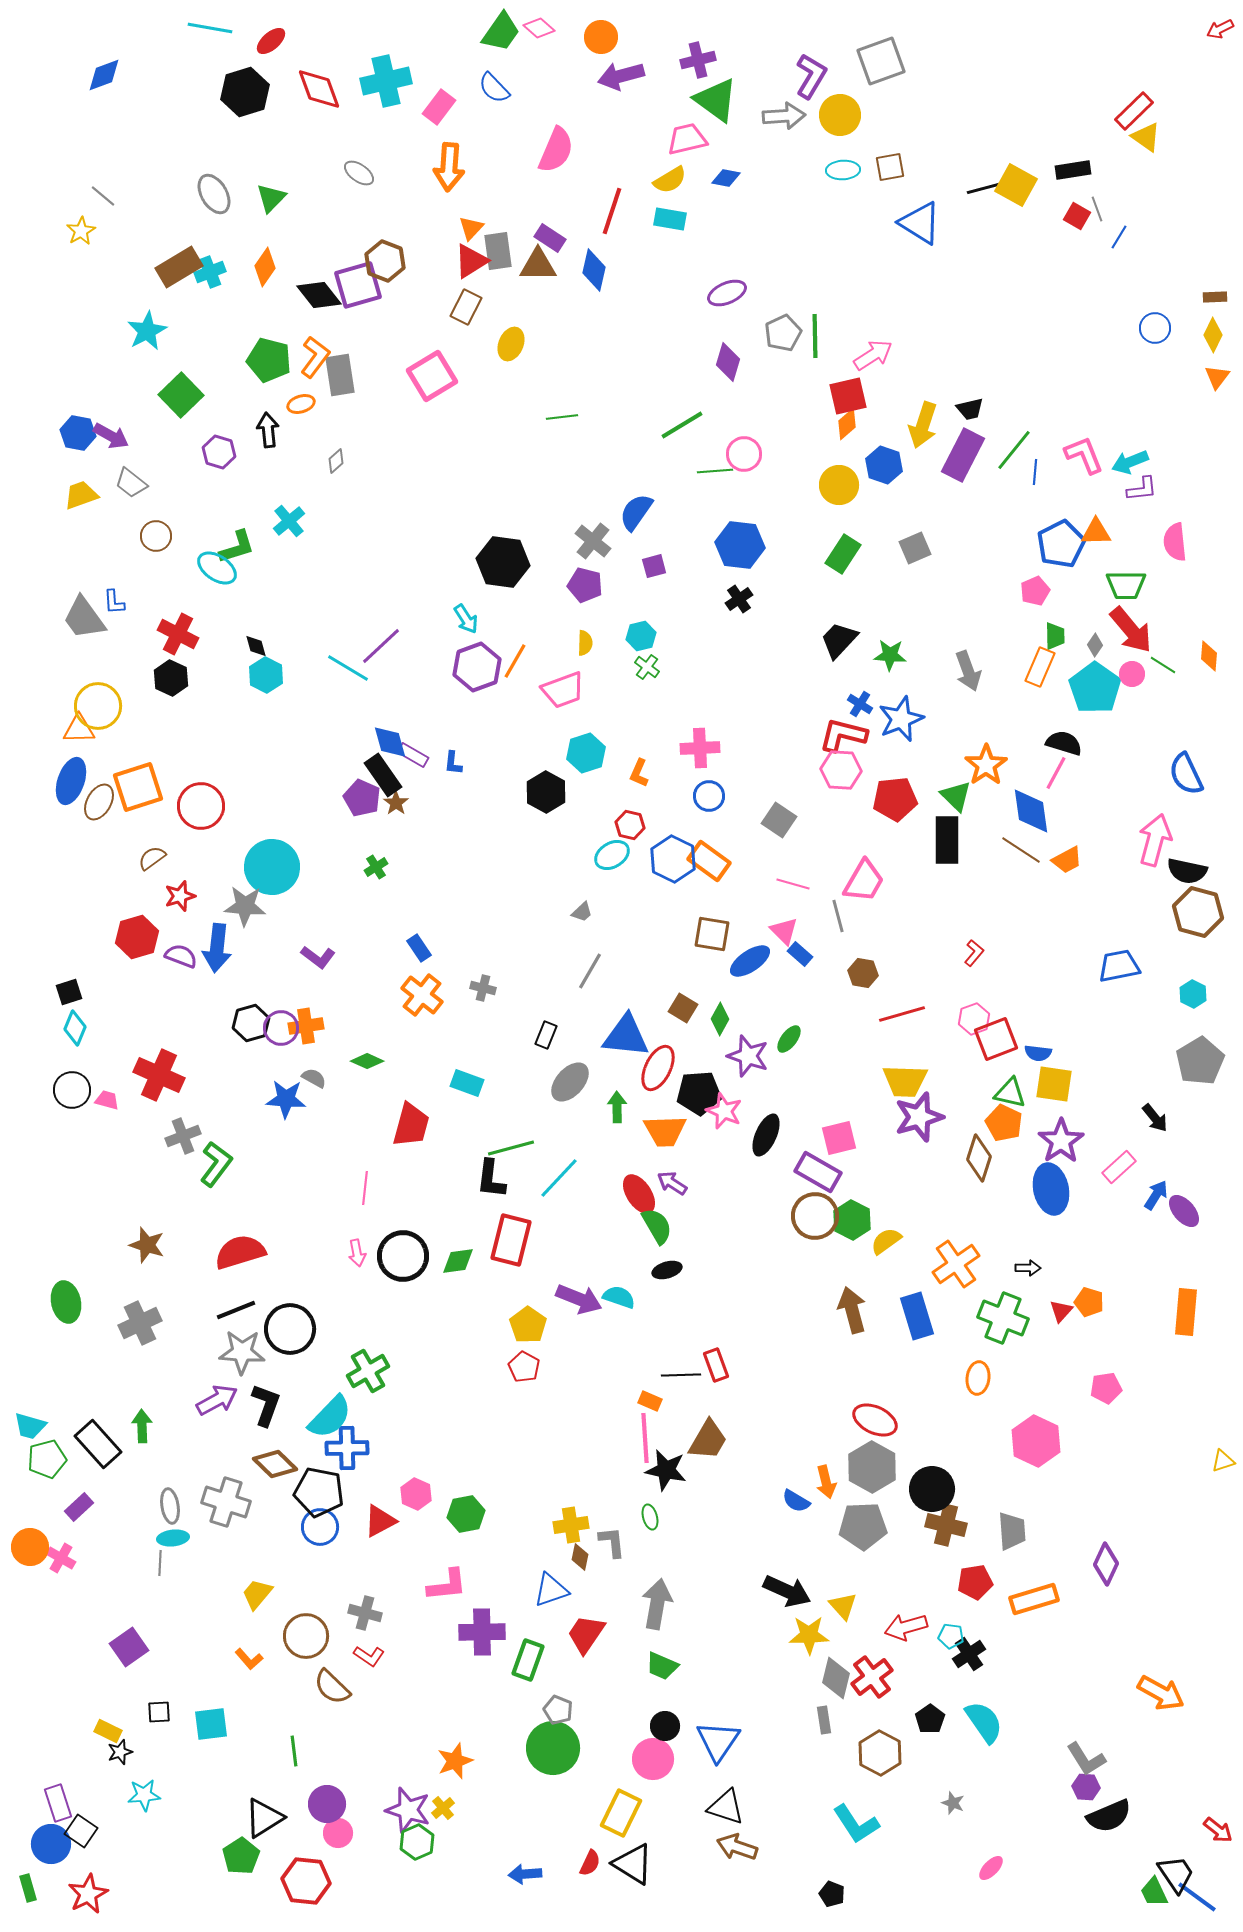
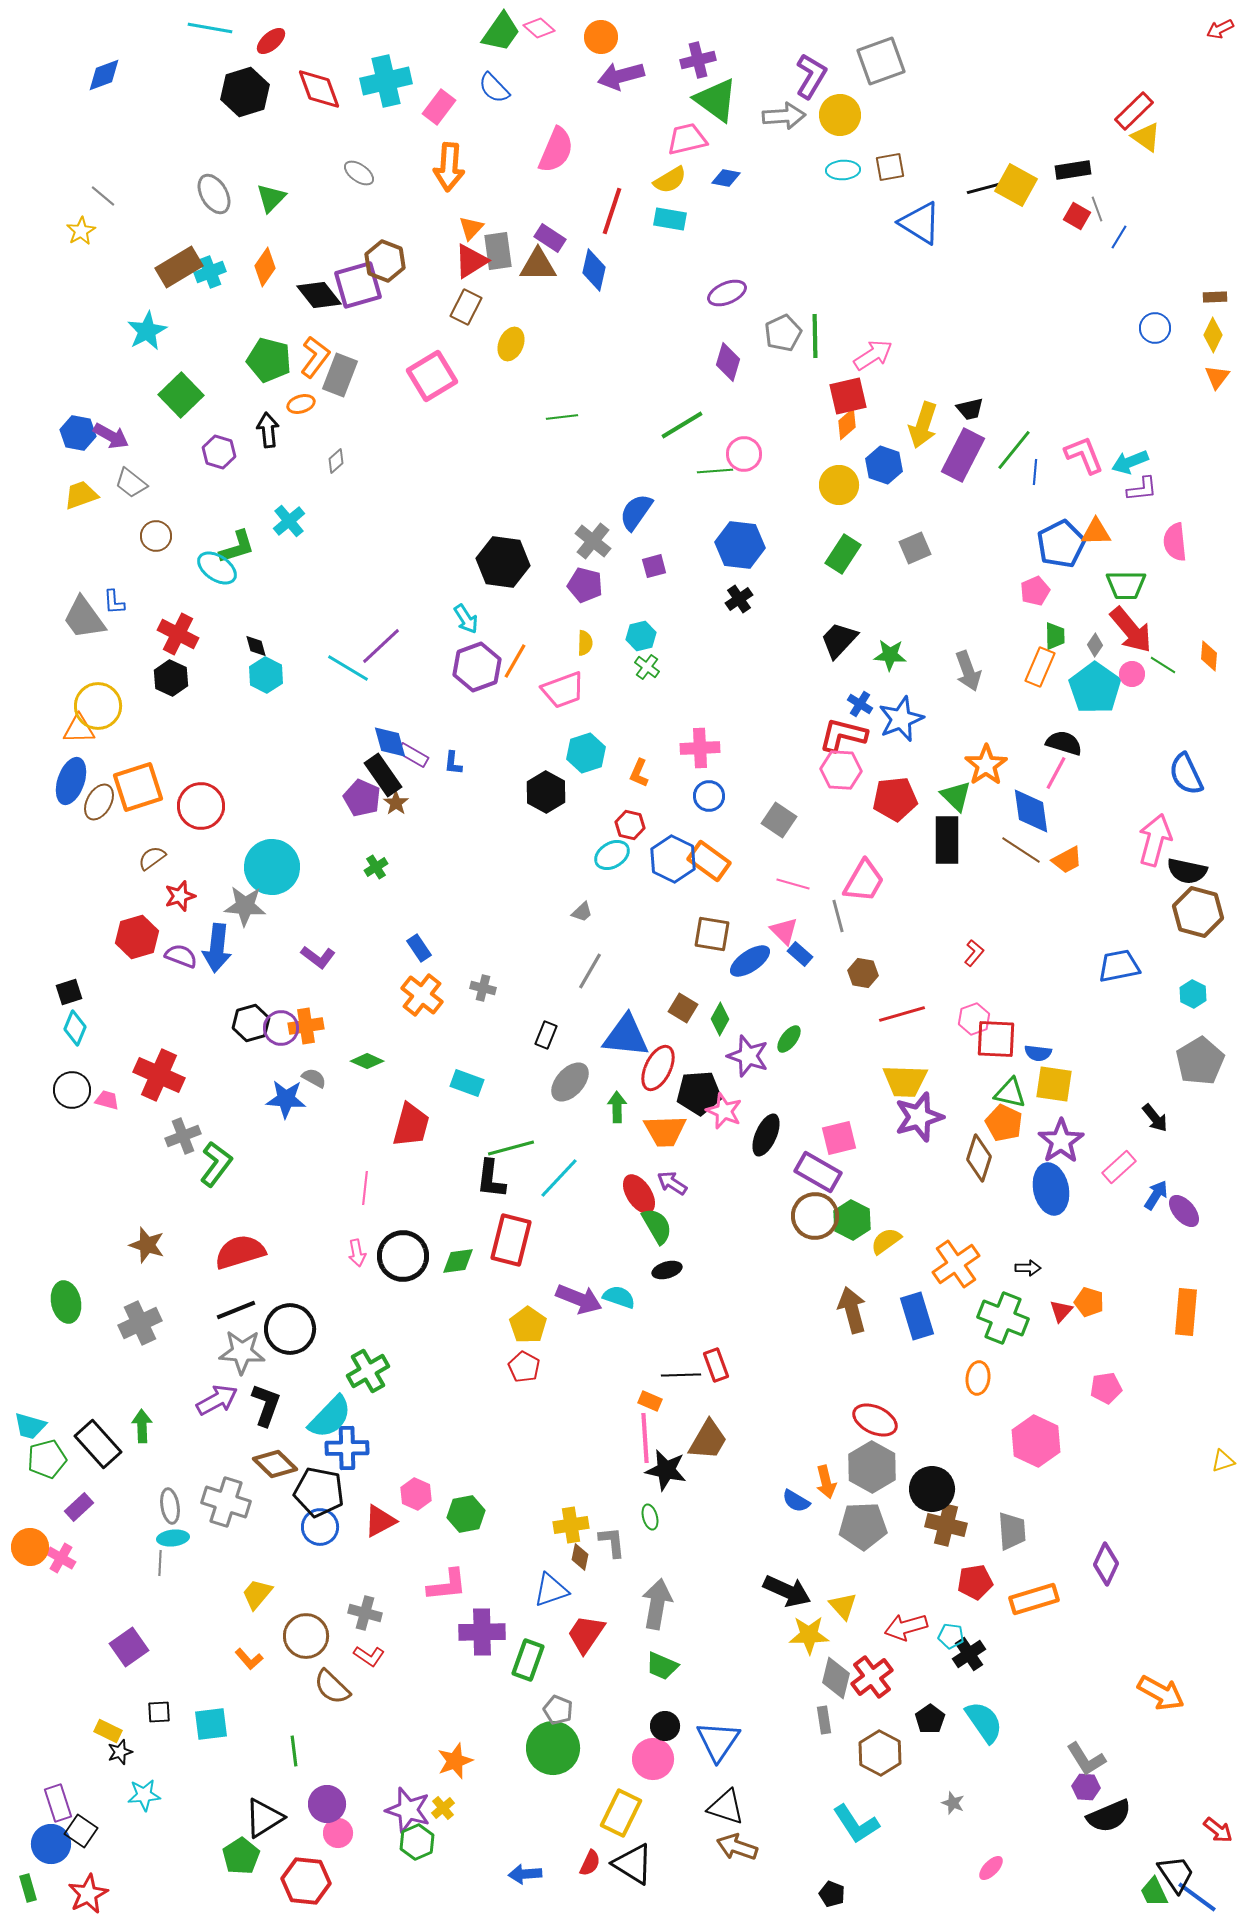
gray rectangle at (340, 375): rotated 30 degrees clockwise
red square at (996, 1039): rotated 24 degrees clockwise
